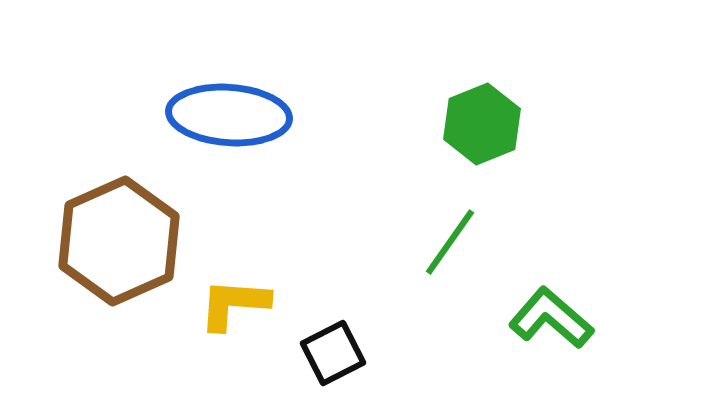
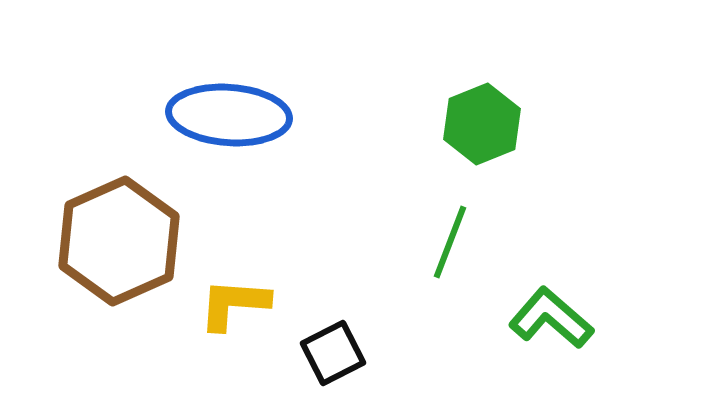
green line: rotated 14 degrees counterclockwise
